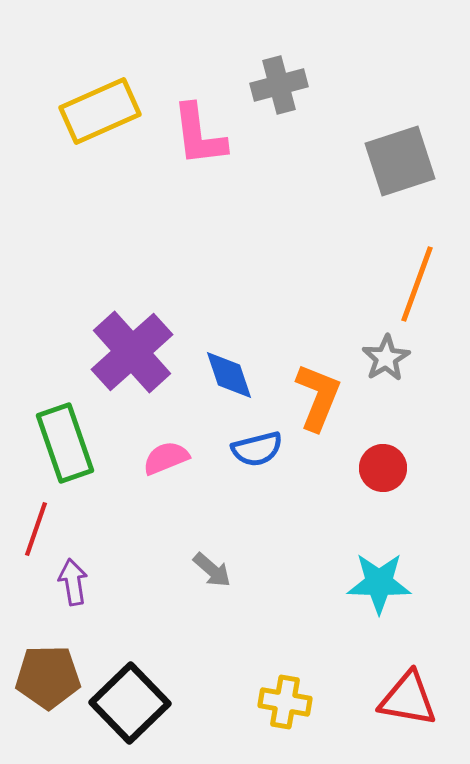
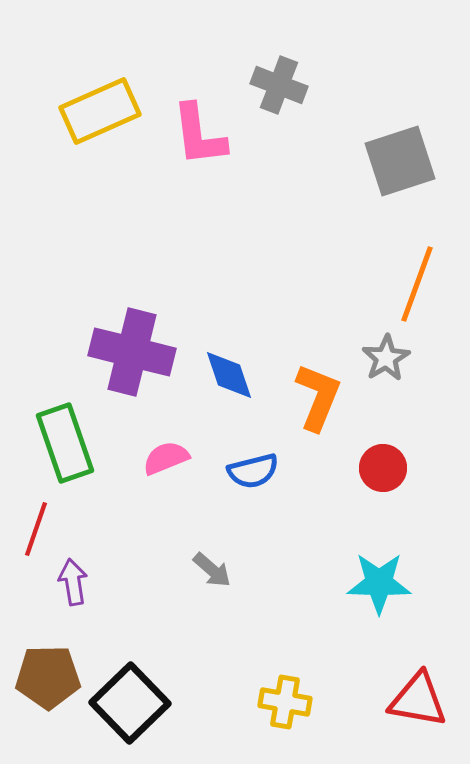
gray cross: rotated 36 degrees clockwise
purple cross: rotated 34 degrees counterclockwise
blue semicircle: moved 4 px left, 22 px down
red triangle: moved 10 px right, 1 px down
